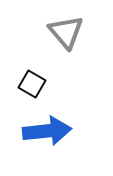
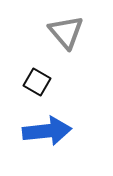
black square: moved 5 px right, 2 px up
